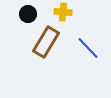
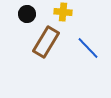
black circle: moved 1 px left
